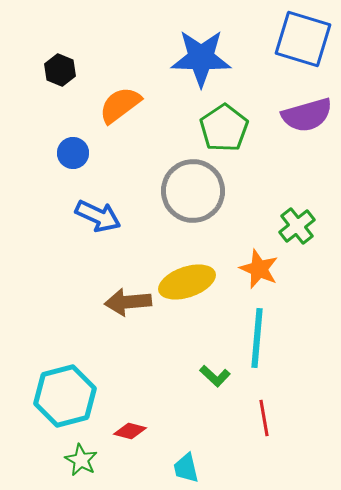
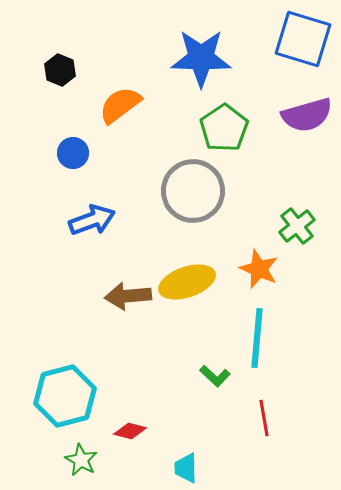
blue arrow: moved 6 px left, 4 px down; rotated 45 degrees counterclockwise
brown arrow: moved 6 px up
cyan trapezoid: rotated 12 degrees clockwise
